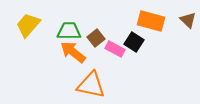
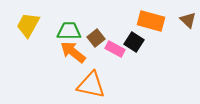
yellow trapezoid: rotated 12 degrees counterclockwise
